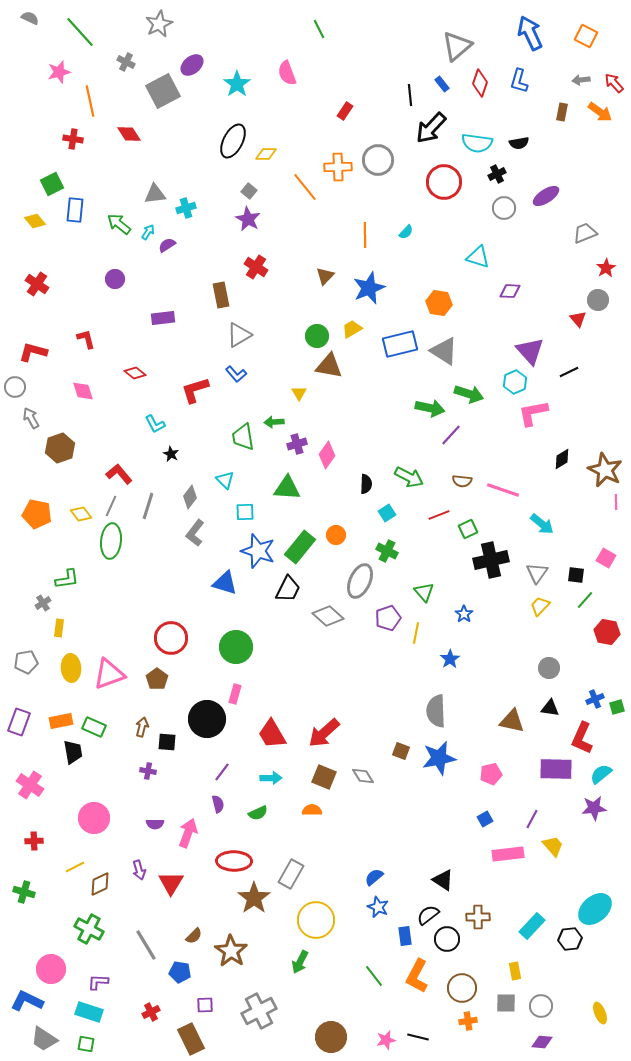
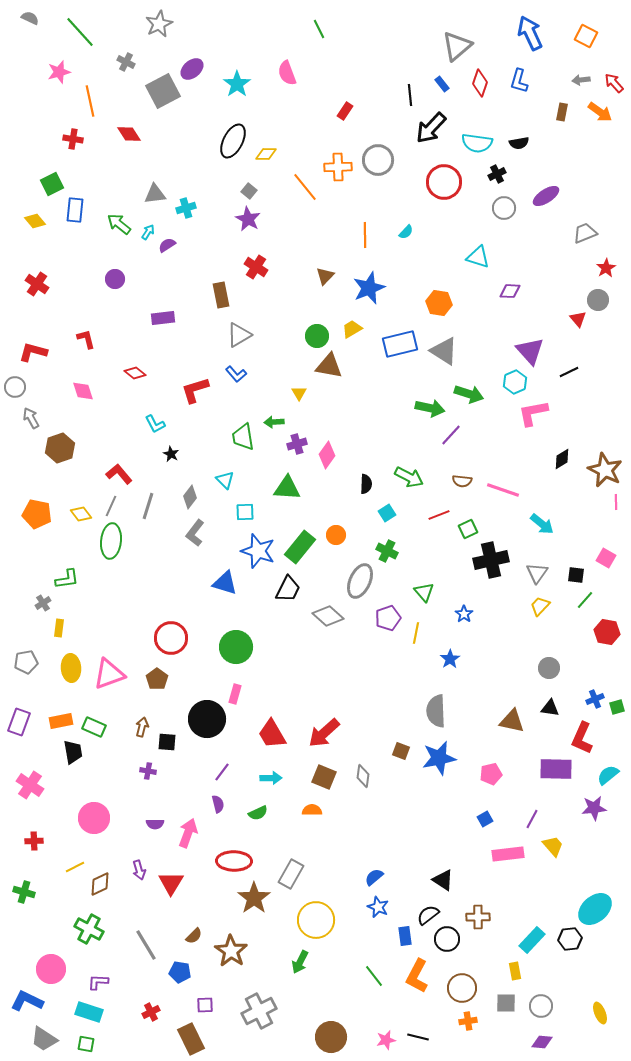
purple ellipse at (192, 65): moved 4 px down
cyan semicircle at (601, 774): moved 7 px right, 1 px down
gray diamond at (363, 776): rotated 40 degrees clockwise
cyan rectangle at (532, 926): moved 14 px down
